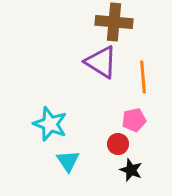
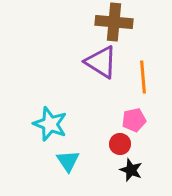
red circle: moved 2 px right
